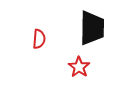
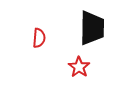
red semicircle: moved 1 px up
